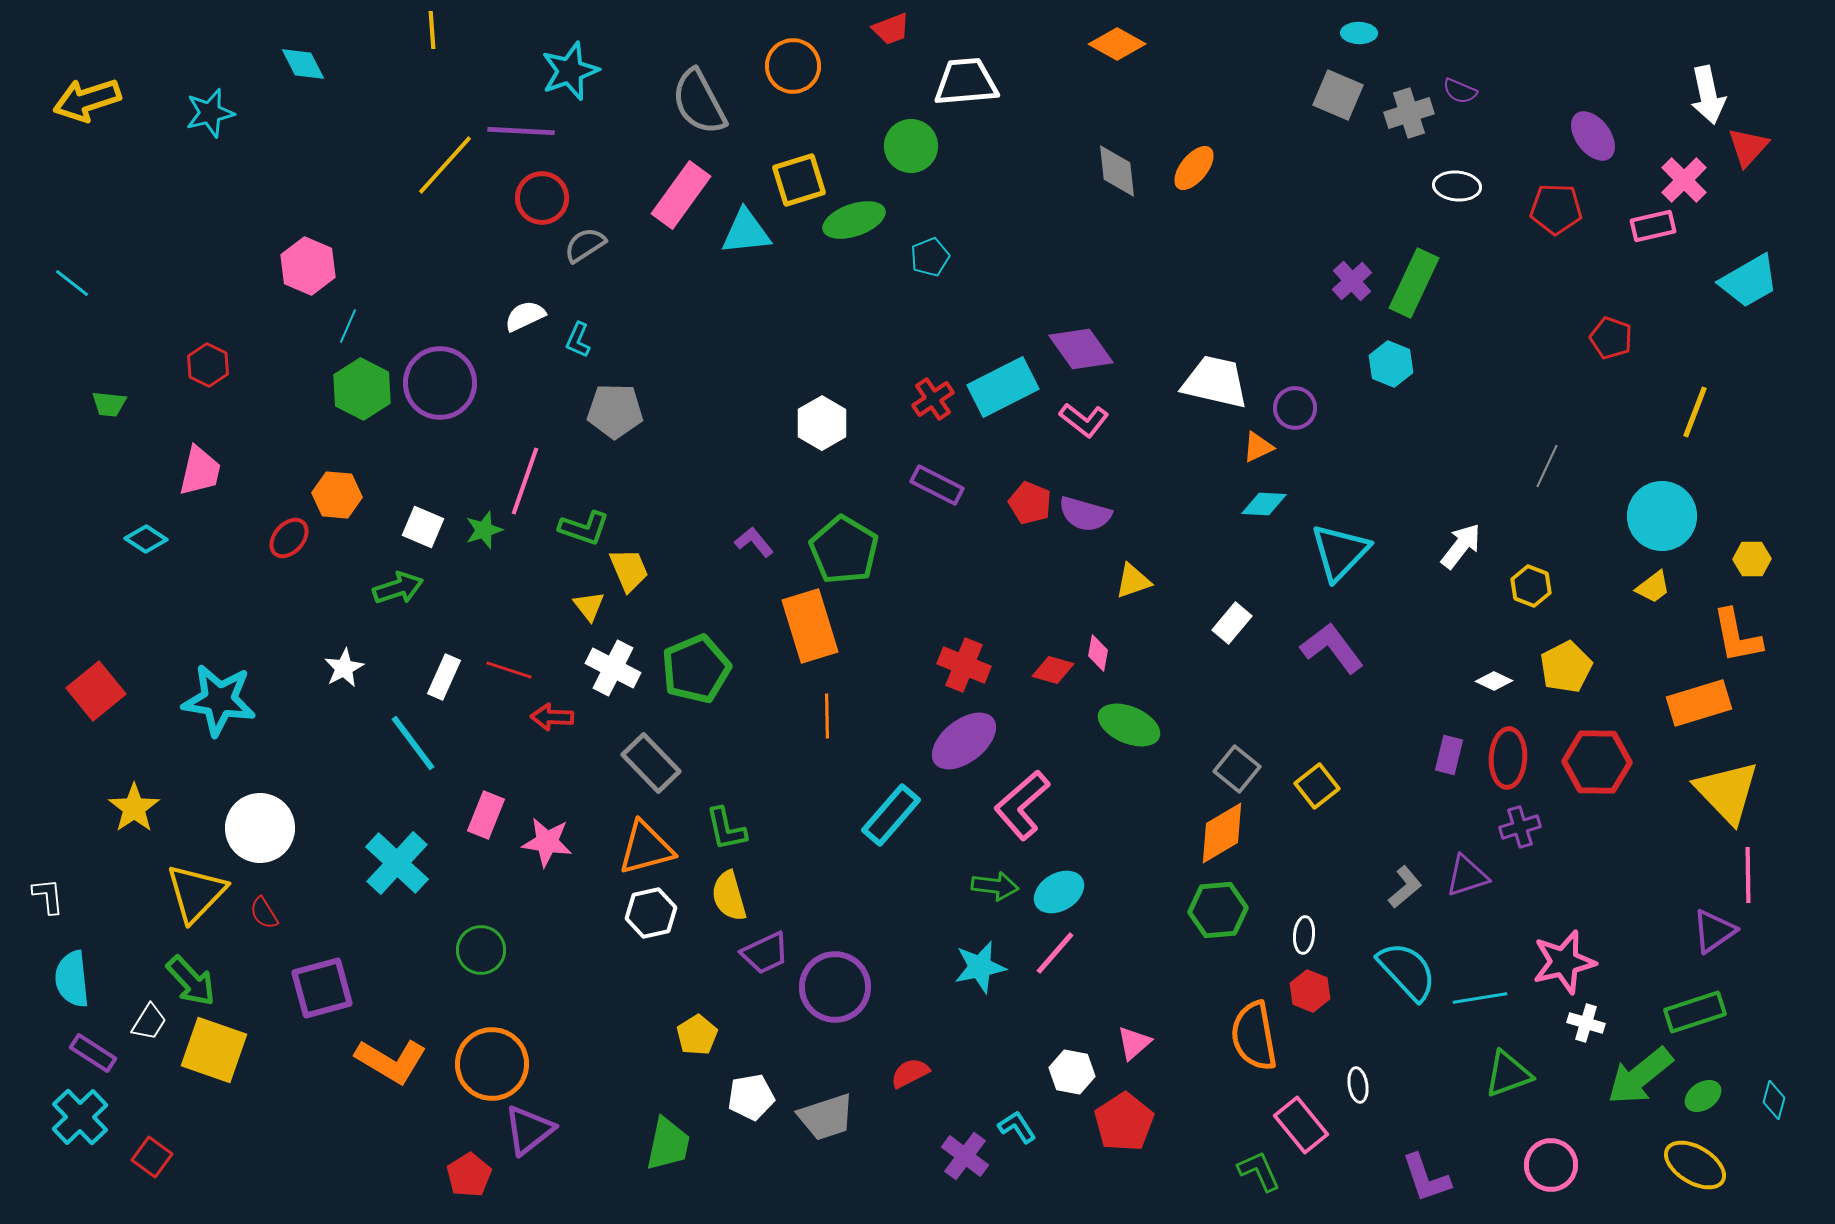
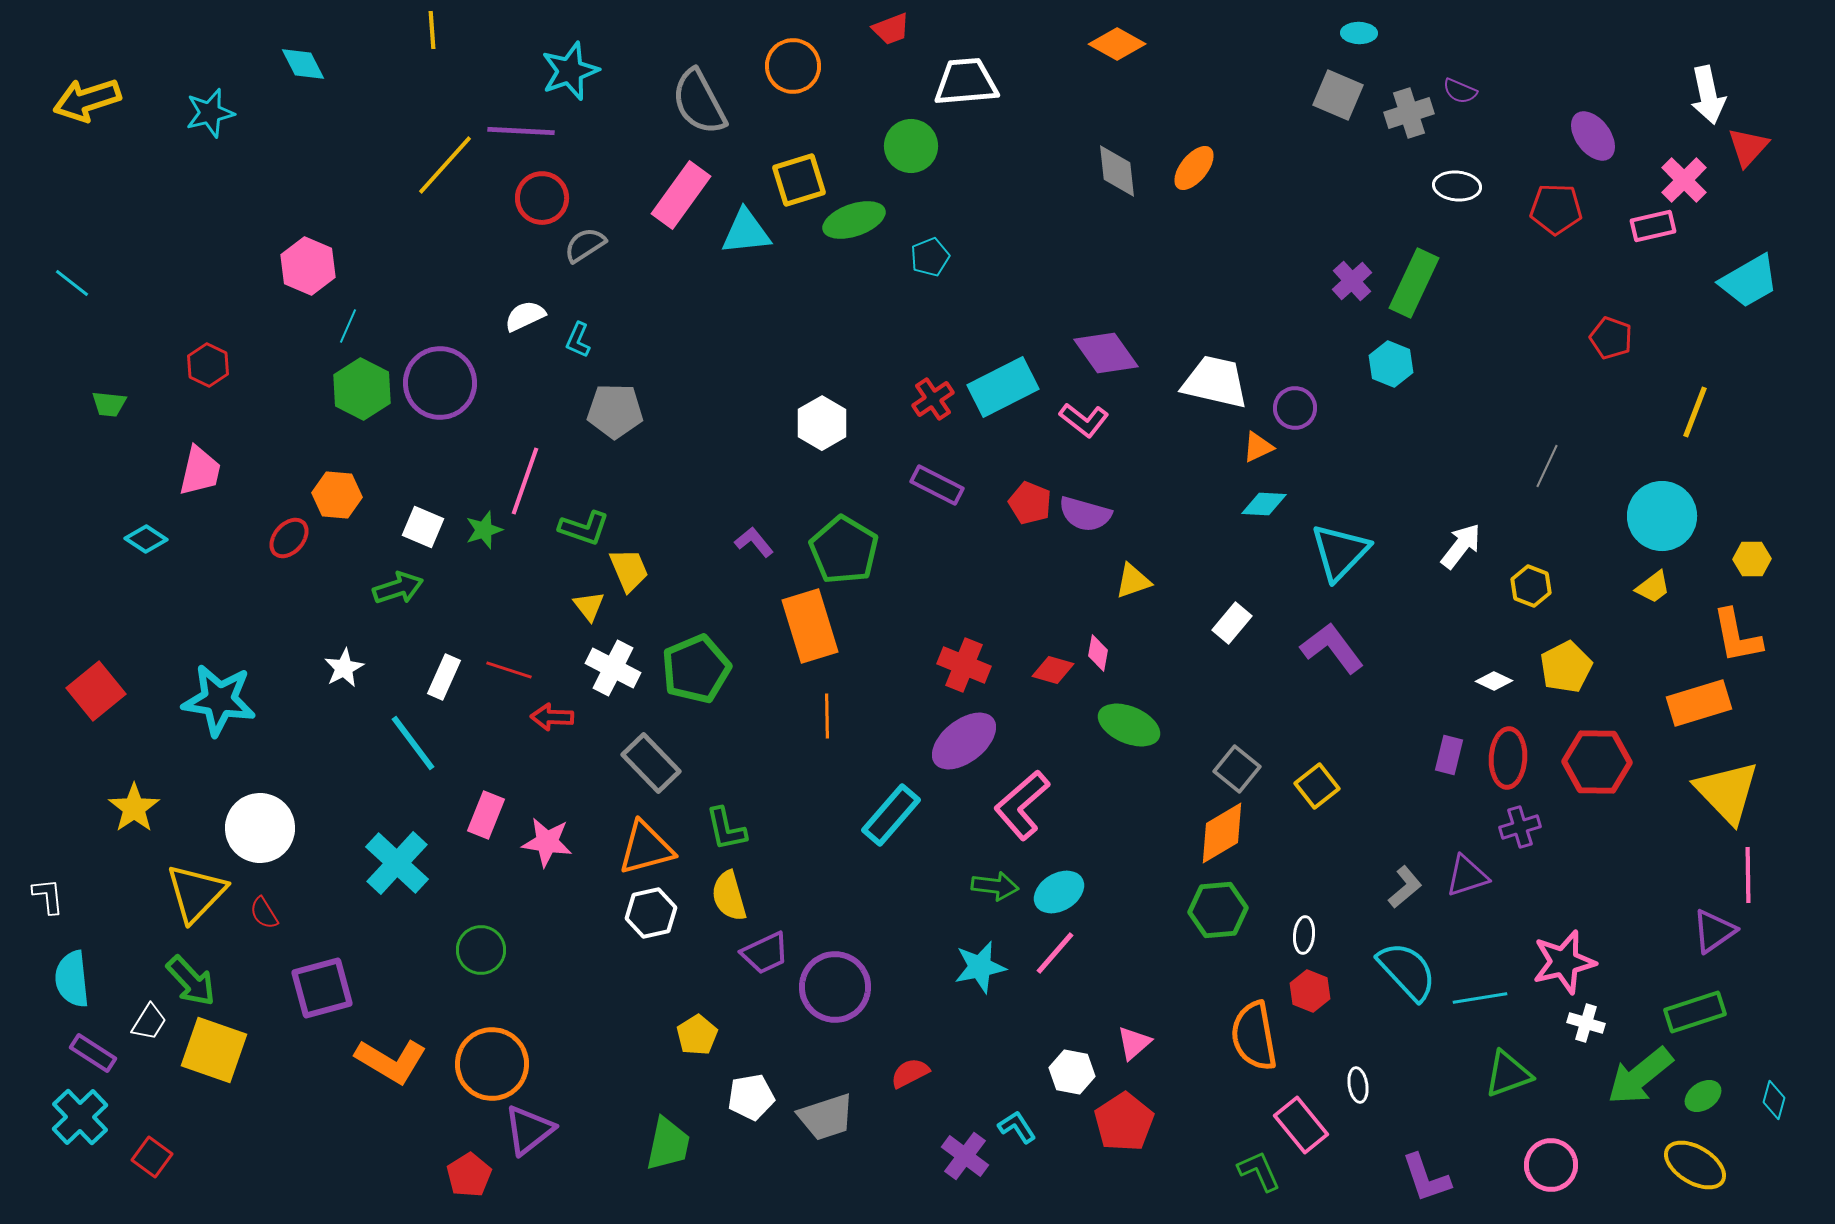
purple diamond at (1081, 349): moved 25 px right, 4 px down
